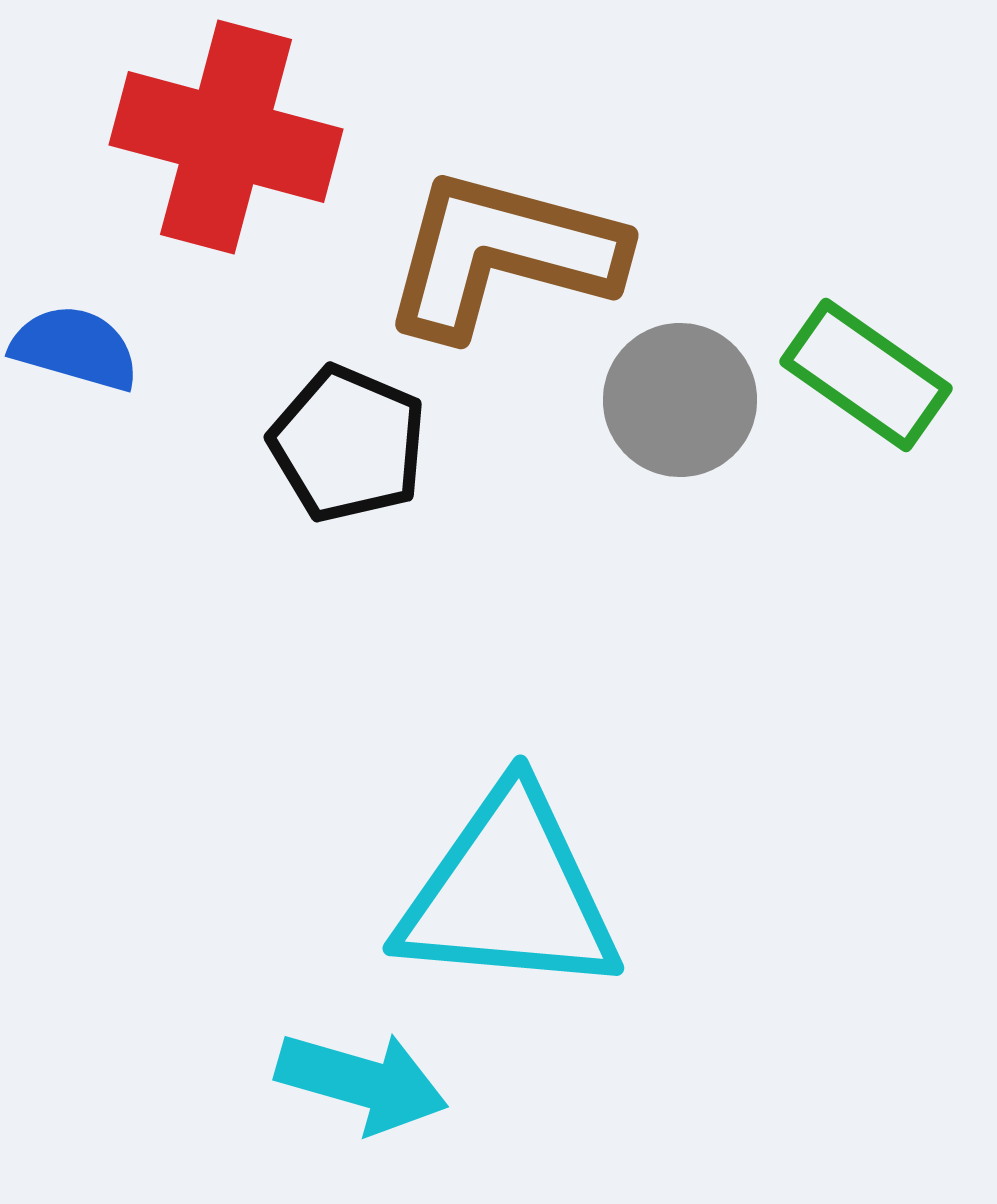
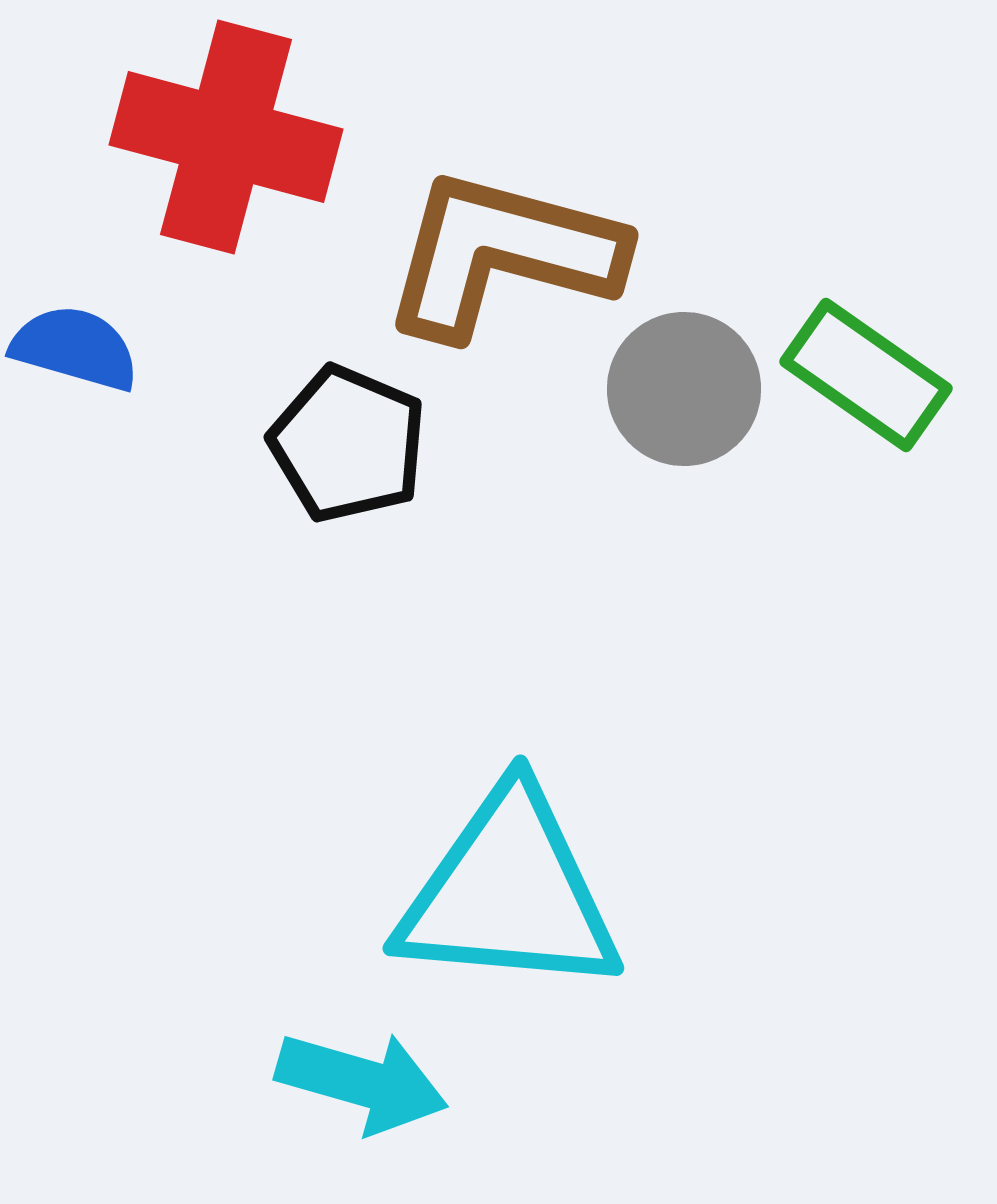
gray circle: moved 4 px right, 11 px up
